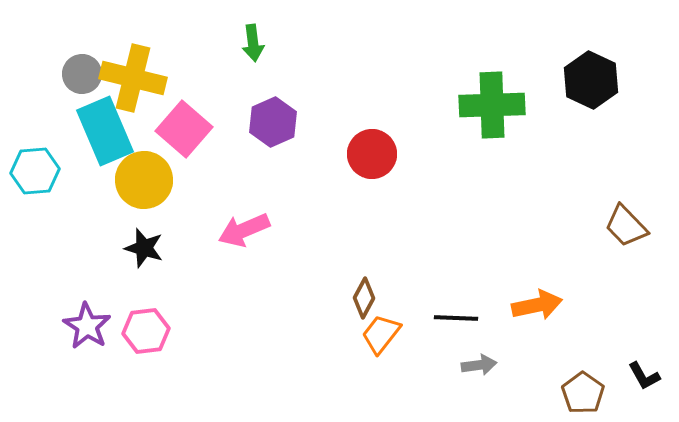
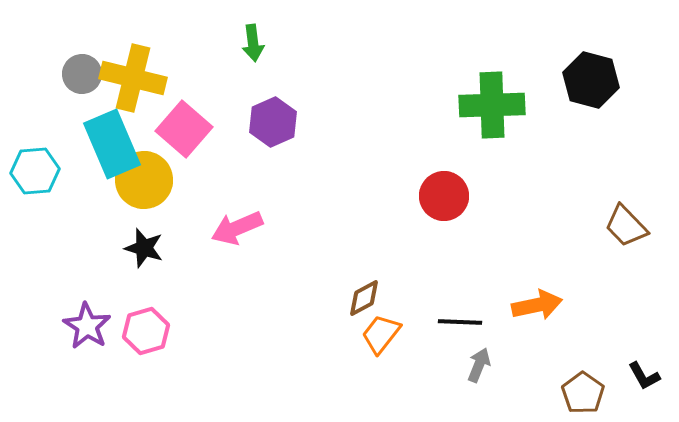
black hexagon: rotated 10 degrees counterclockwise
cyan rectangle: moved 7 px right, 13 px down
red circle: moved 72 px right, 42 px down
pink arrow: moved 7 px left, 2 px up
brown diamond: rotated 33 degrees clockwise
black line: moved 4 px right, 4 px down
pink hexagon: rotated 9 degrees counterclockwise
gray arrow: rotated 60 degrees counterclockwise
